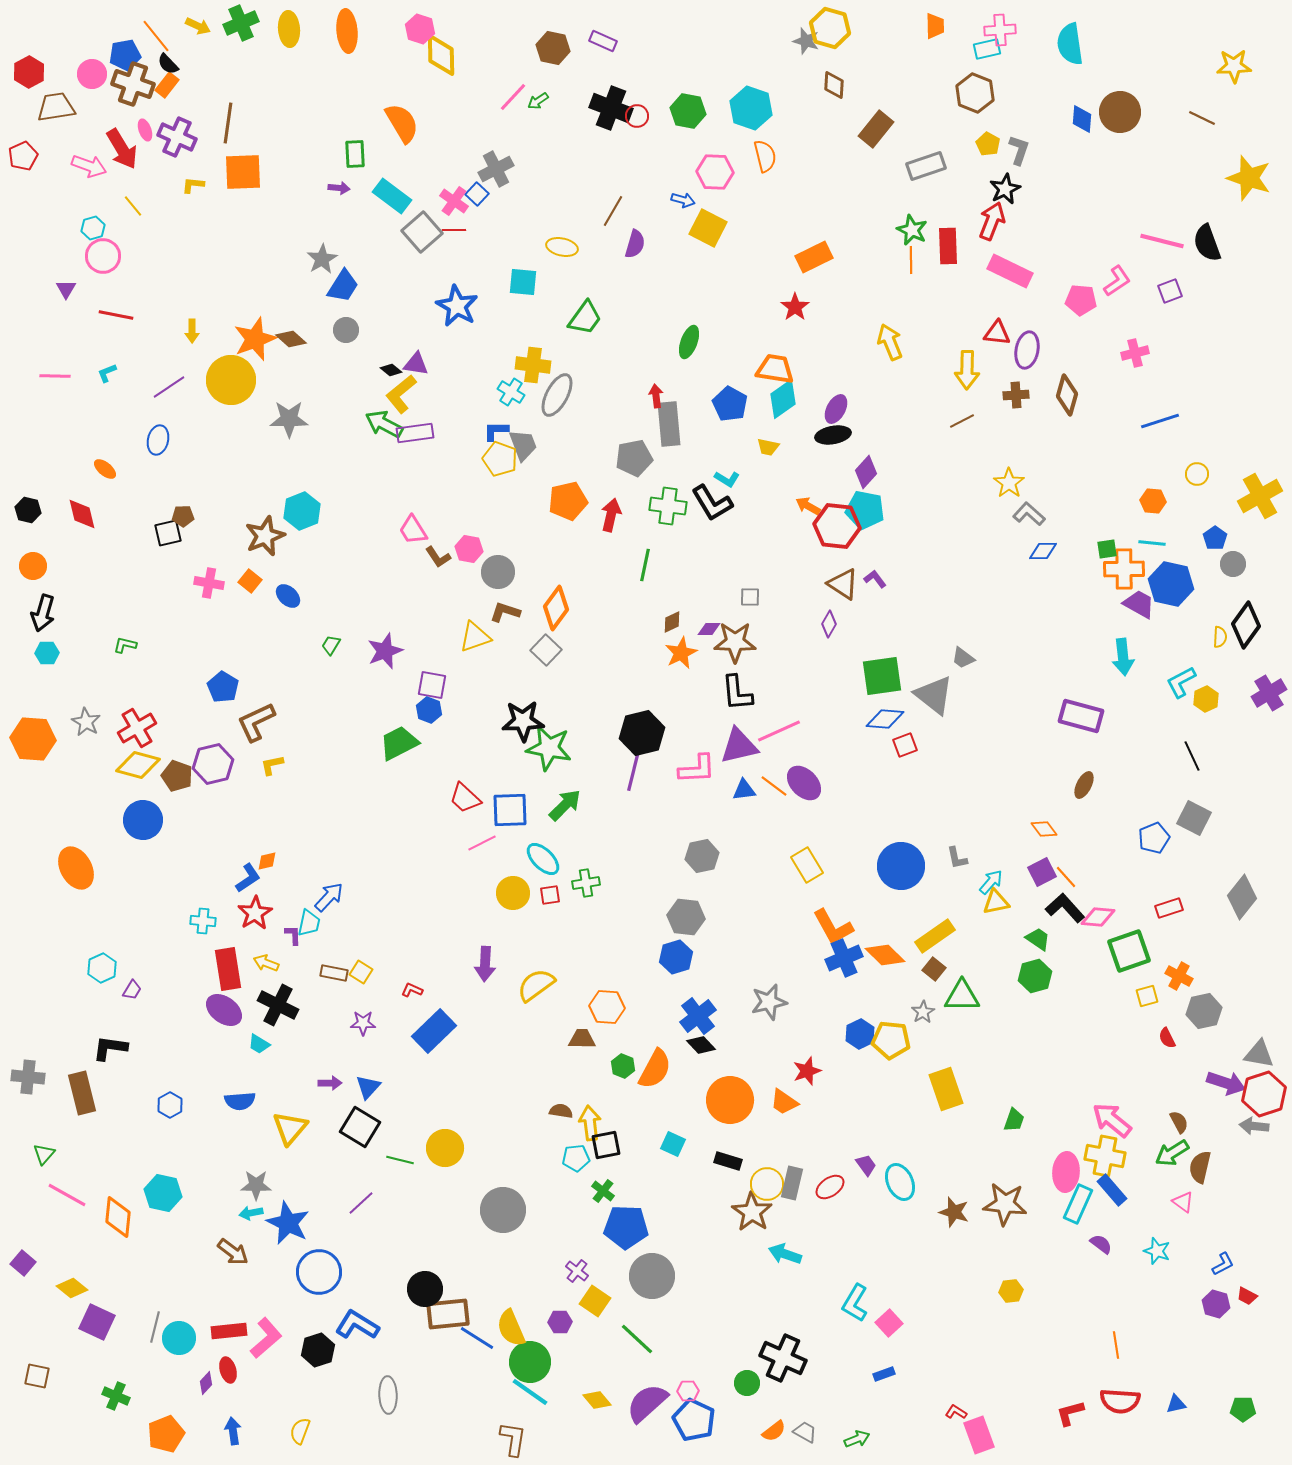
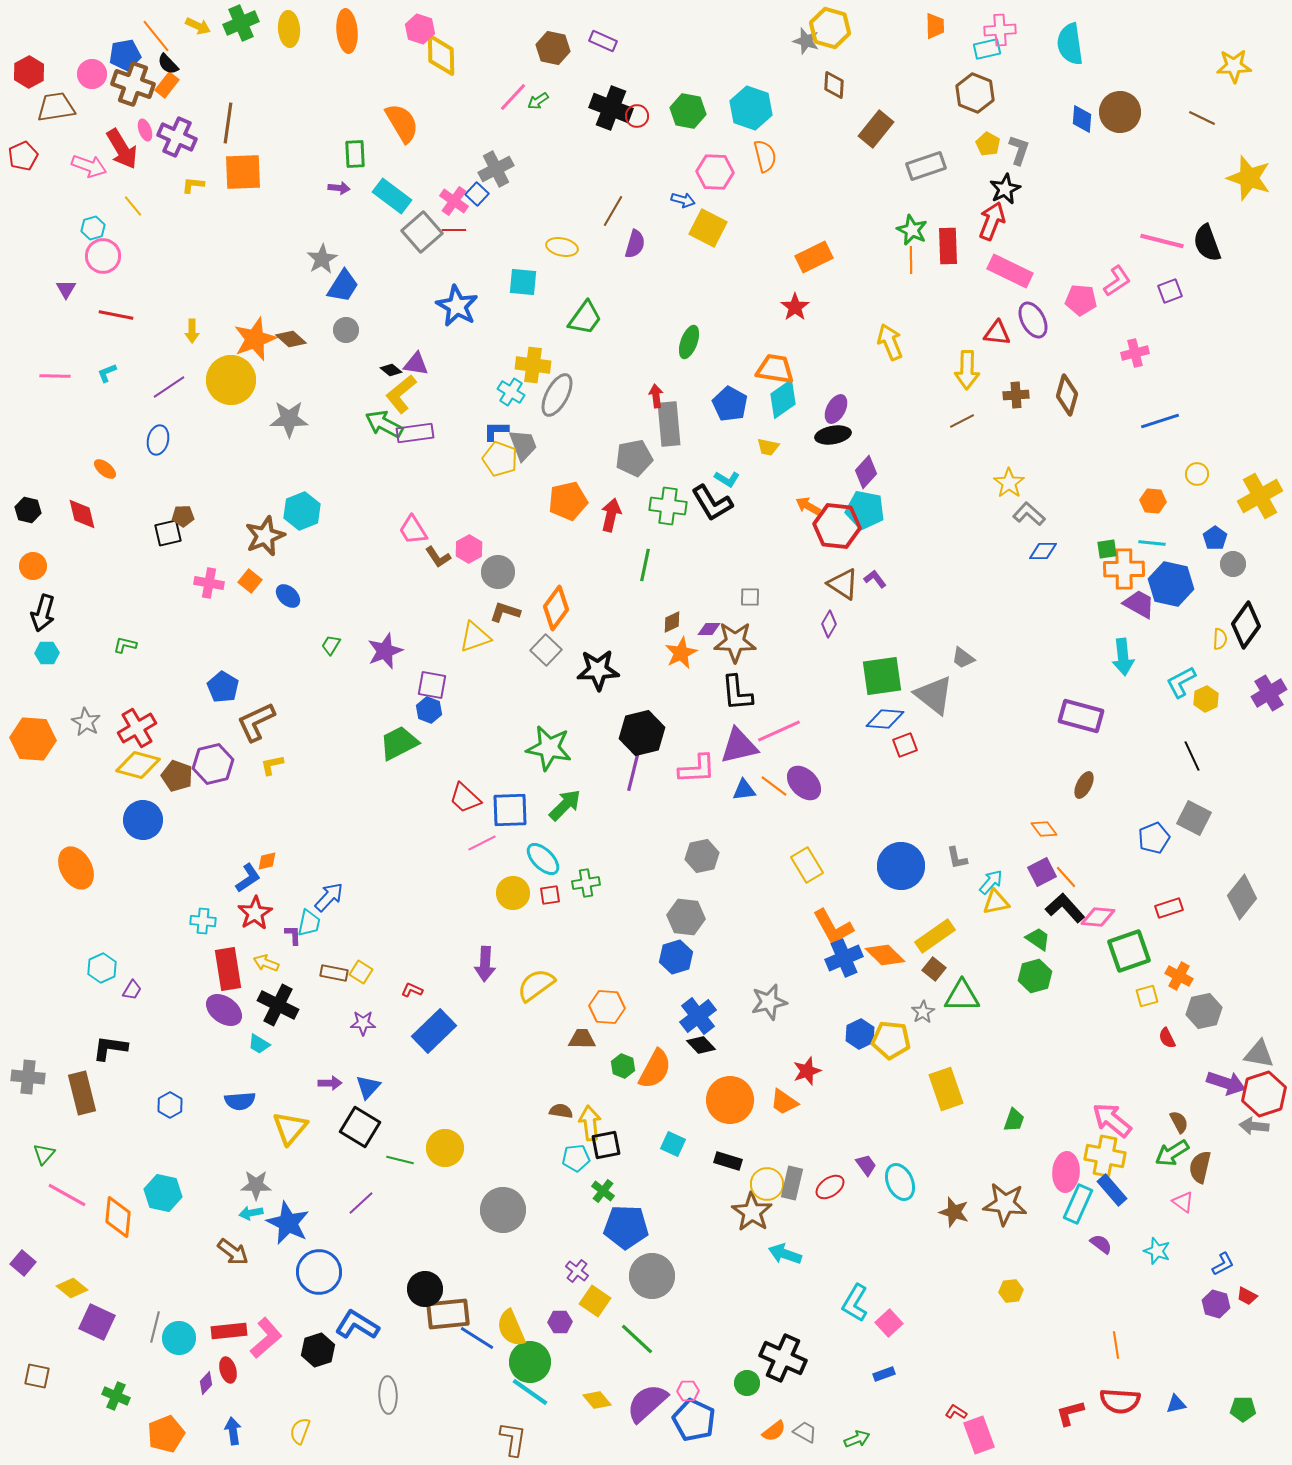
purple ellipse at (1027, 350): moved 6 px right, 30 px up; rotated 39 degrees counterclockwise
pink hexagon at (469, 549): rotated 20 degrees clockwise
yellow semicircle at (1220, 637): moved 2 px down
black star at (523, 721): moved 75 px right, 51 px up
